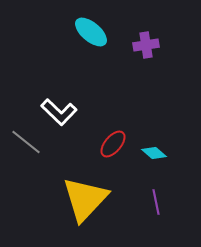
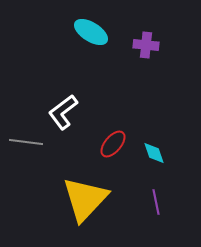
cyan ellipse: rotated 8 degrees counterclockwise
purple cross: rotated 15 degrees clockwise
white L-shape: moved 4 px right; rotated 99 degrees clockwise
gray line: rotated 32 degrees counterclockwise
cyan diamond: rotated 30 degrees clockwise
